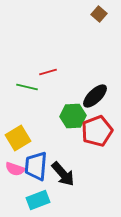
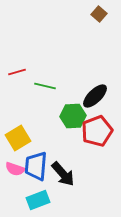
red line: moved 31 px left
green line: moved 18 px right, 1 px up
